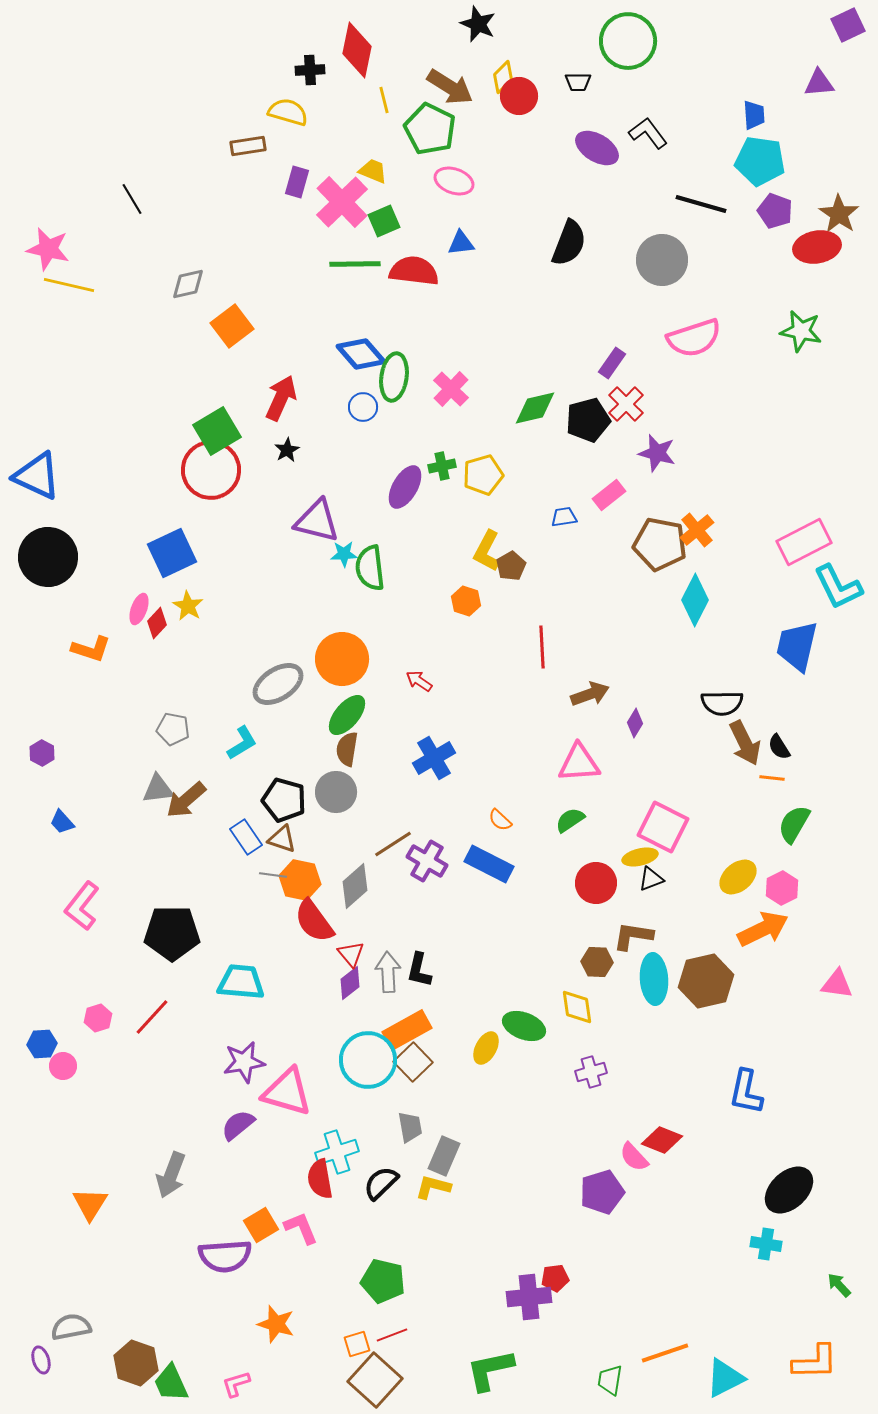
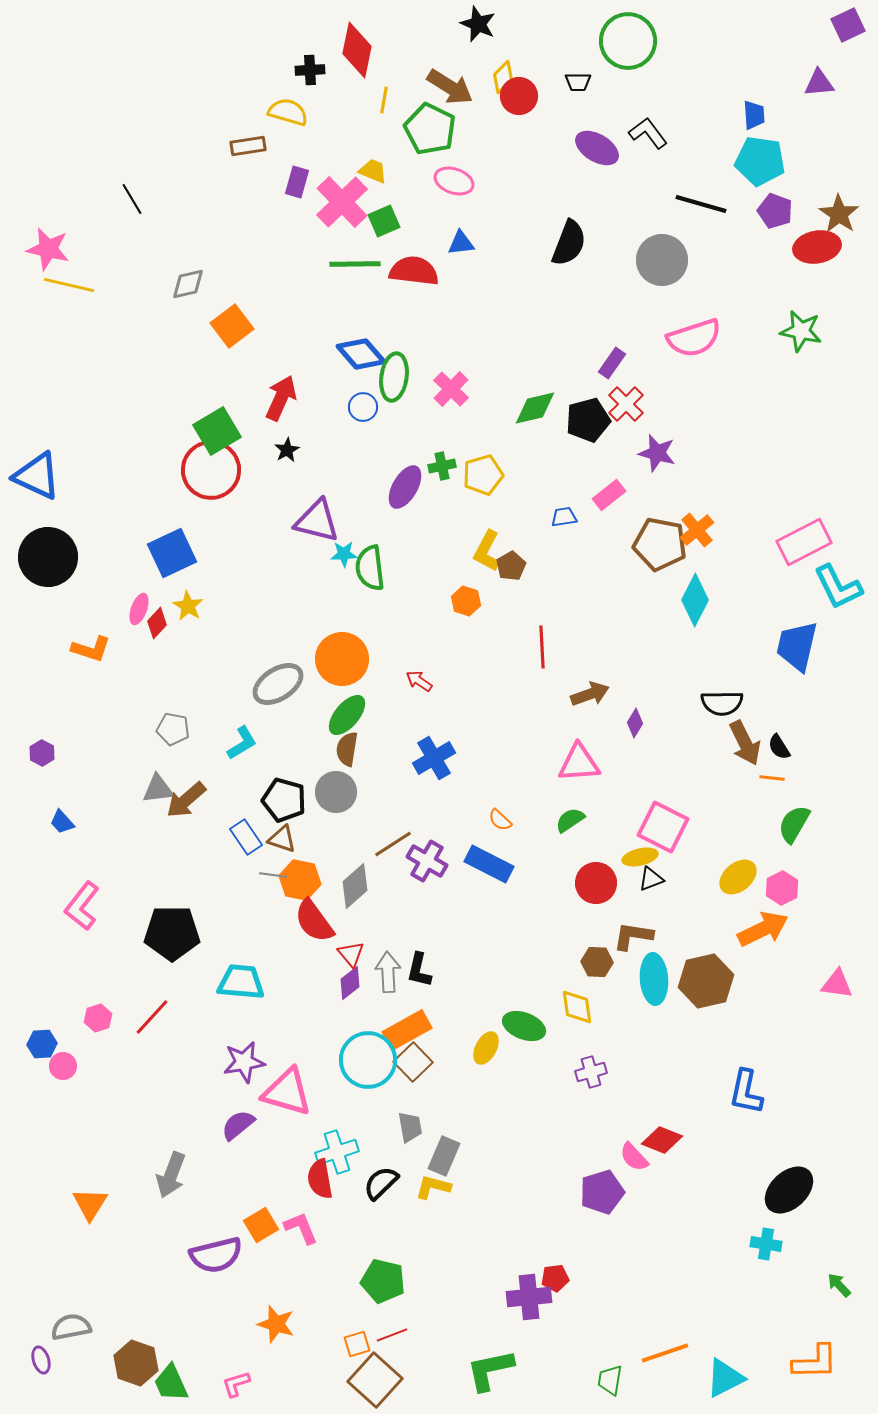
yellow line at (384, 100): rotated 24 degrees clockwise
purple semicircle at (225, 1256): moved 9 px left, 1 px up; rotated 10 degrees counterclockwise
